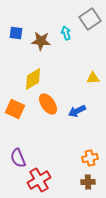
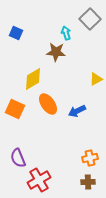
gray square: rotated 10 degrees counterclockwise
blue square: rotated 16 degrees clockwise
brown star: moved 15 px right, 11 px down
yellow triangle: moved 3 px right, 1 px down; rotated 24 degrees counterclockwise
